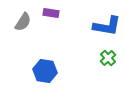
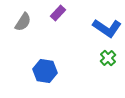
purple rectangle: moved 7 px right; rotated 56 degrees counterclockwise
blue L-shape: moved 2 px down; rotated 24 degrees clockwise
